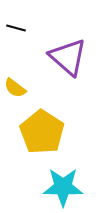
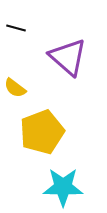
yellow pentagon: rotated 18 degrees clockwise
